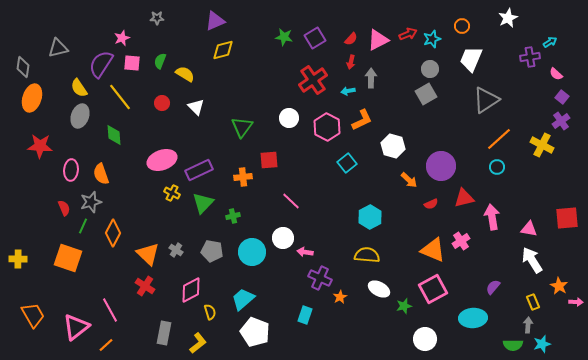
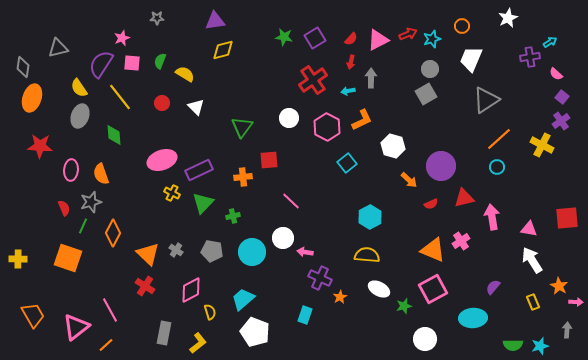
purple triangle at (215, 21): rotated 15 degrees clockwise
gray arrow at (528, 325): moved 39 px right, 5 px down
cyan star at (542, 344): moved 2 px left, 2 px down
